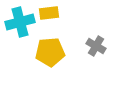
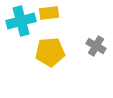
cyan cross: moved 1 px right, 1 px up
